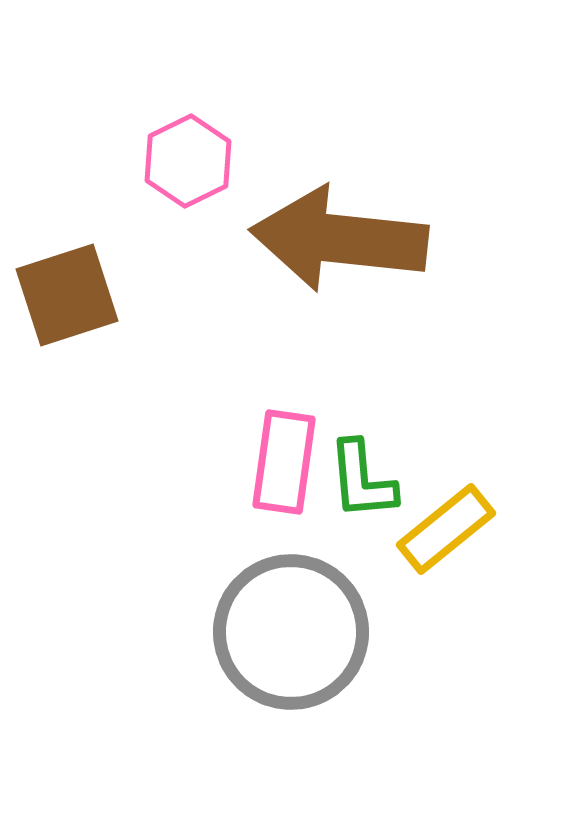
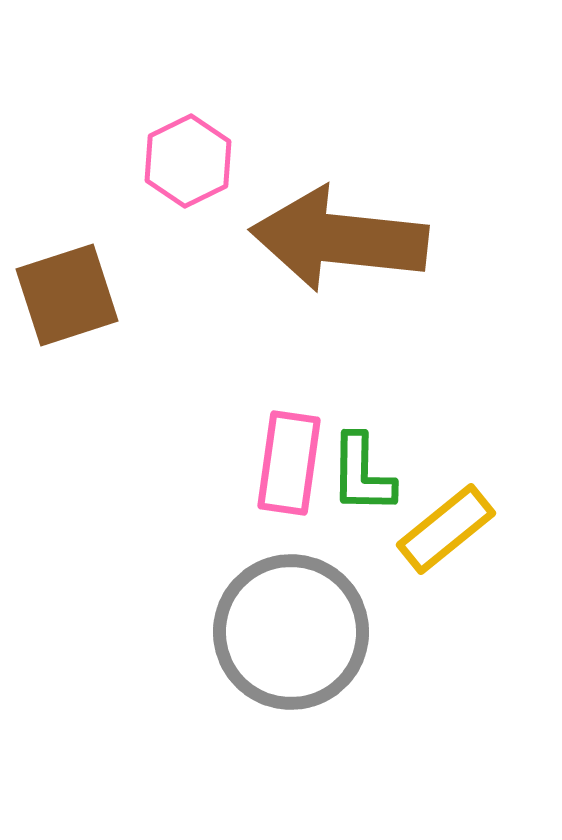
pink rectangle: moved 5 px right, 1 px down
green L-shape: moved 6 px up; rotated 6 degrees clockwise
